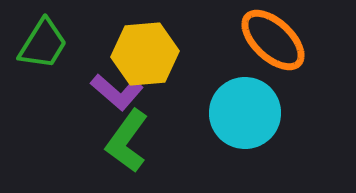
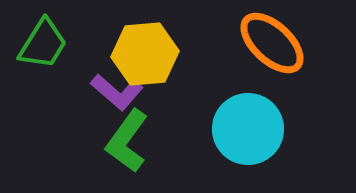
orange ellipse: moved 1 px left, 3 px down
cyan circle: moved 3 px right, 16 px down
